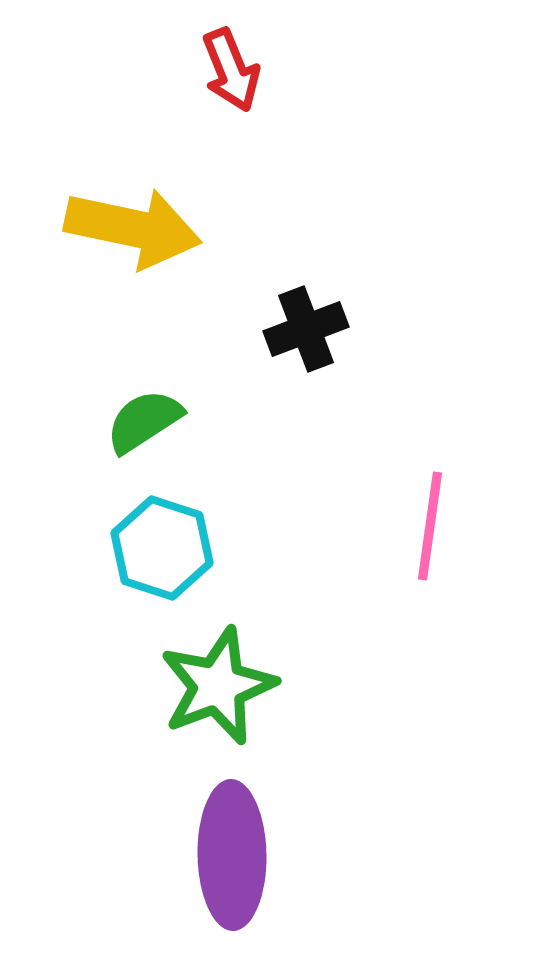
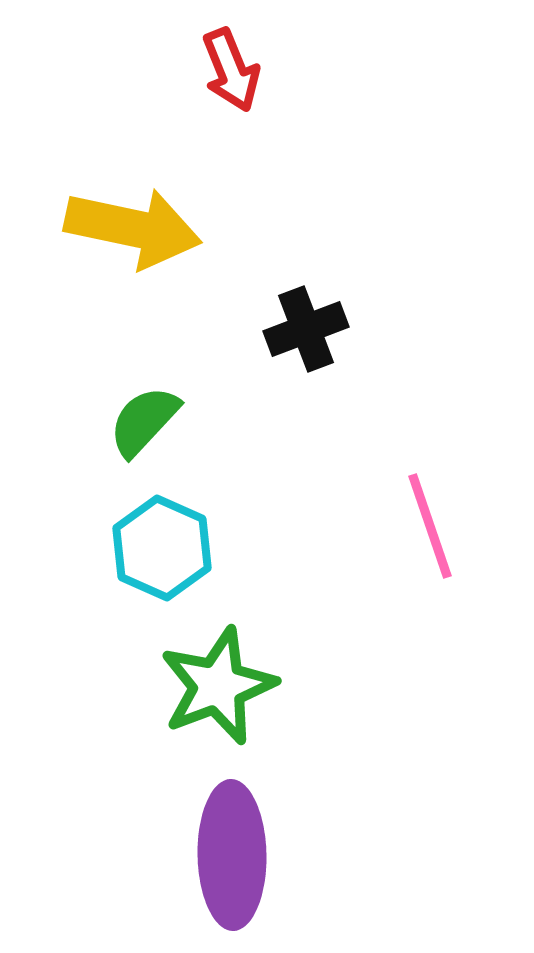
green semicircle: rotated 14 degrees counterclockwise
pink line: rotated 27 degrees counterclockwise
cyan hexagon: rotated 6 degrees clockwise
